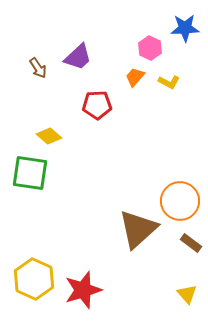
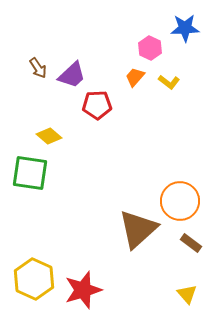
purple trapezoid: moved 6 px left, 18 px down
yellow L-shape: rotated 10 degrees clockwise
